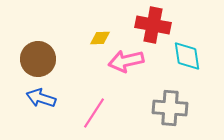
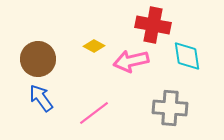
yellow diamond: moved 6 px left, 8 px down; rotated 30 degrees clockwise
pink arrow: moved 5 px right
blue arrow: rotated 36 degrees clockwise
pink line: rotated 20 degrees clockwise
